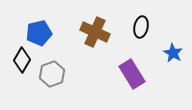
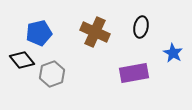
black diamond: rotated 70 degrees counterclockwise
purple rectangle: moved 2 px right, 1 px up; rotated 68 degrees counterclockwise
